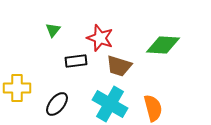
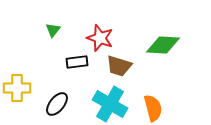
black rectangle: moved 1 px right, 1 px down
